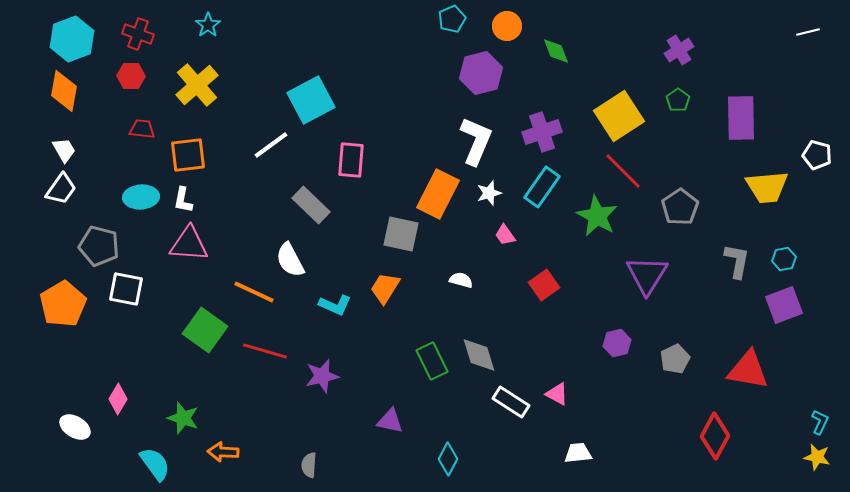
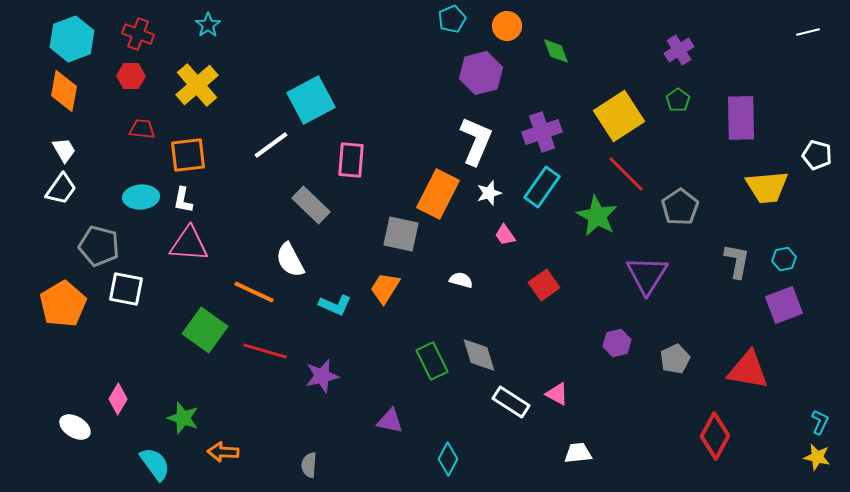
red line at (623, 171): moved 3 px right, 3 px down
